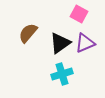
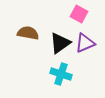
brown semicircle: rotated 60 degrees clockwise
cyan cross: moved 1 px left; rotated 35 degrees clockwise
